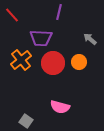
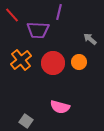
purple trapezoid: moved 3 px left, 8 px up
